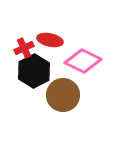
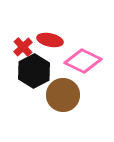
red cross: moved 1 px left, 1 px up; rotated 18 degrees counterclockwise
